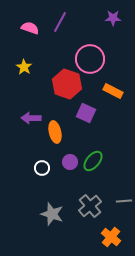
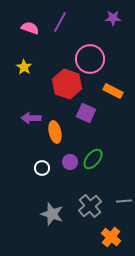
green ellipse: moved 2 px up
